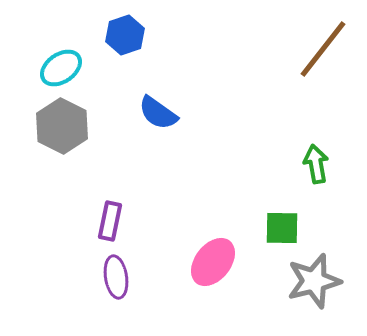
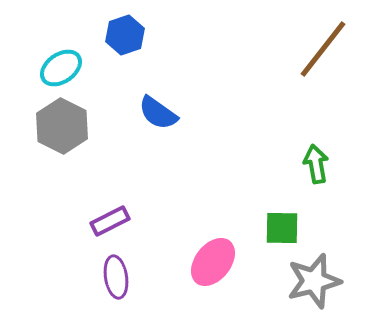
purple rectangle: rotated 51 degrees clockwise
